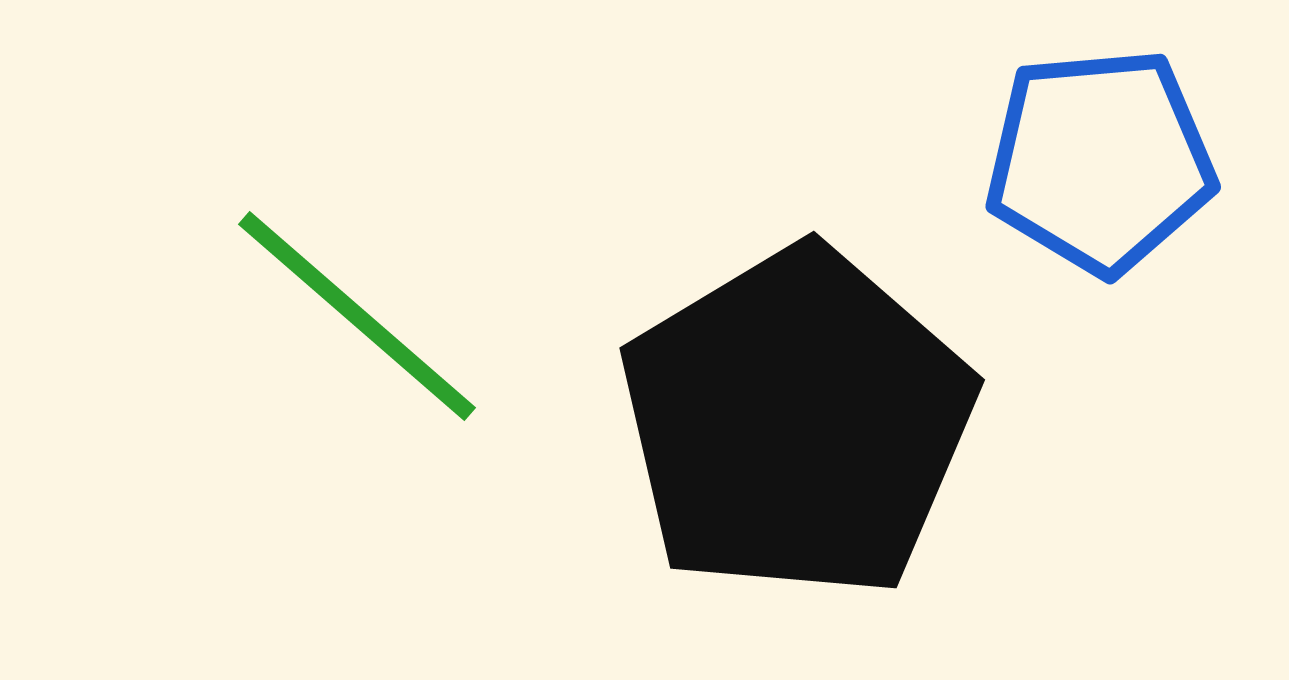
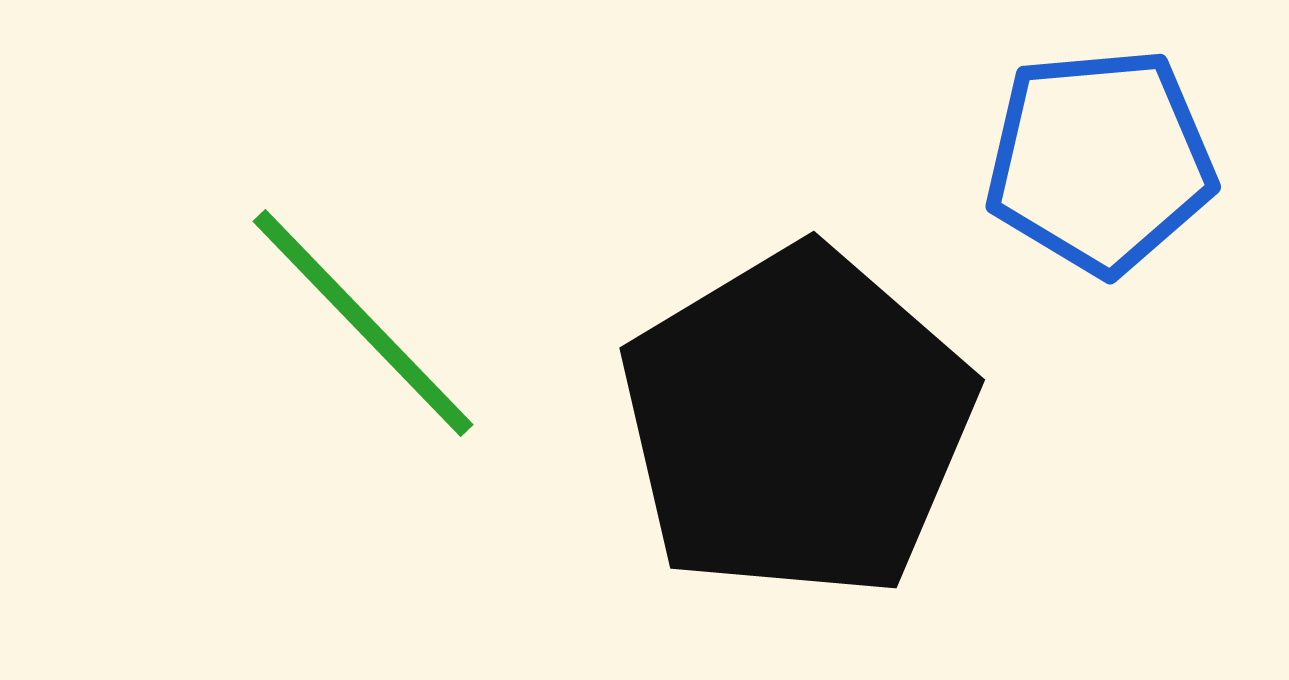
green line: moved 6 px right, 7 px down; rotated 5 degrees clockwise
